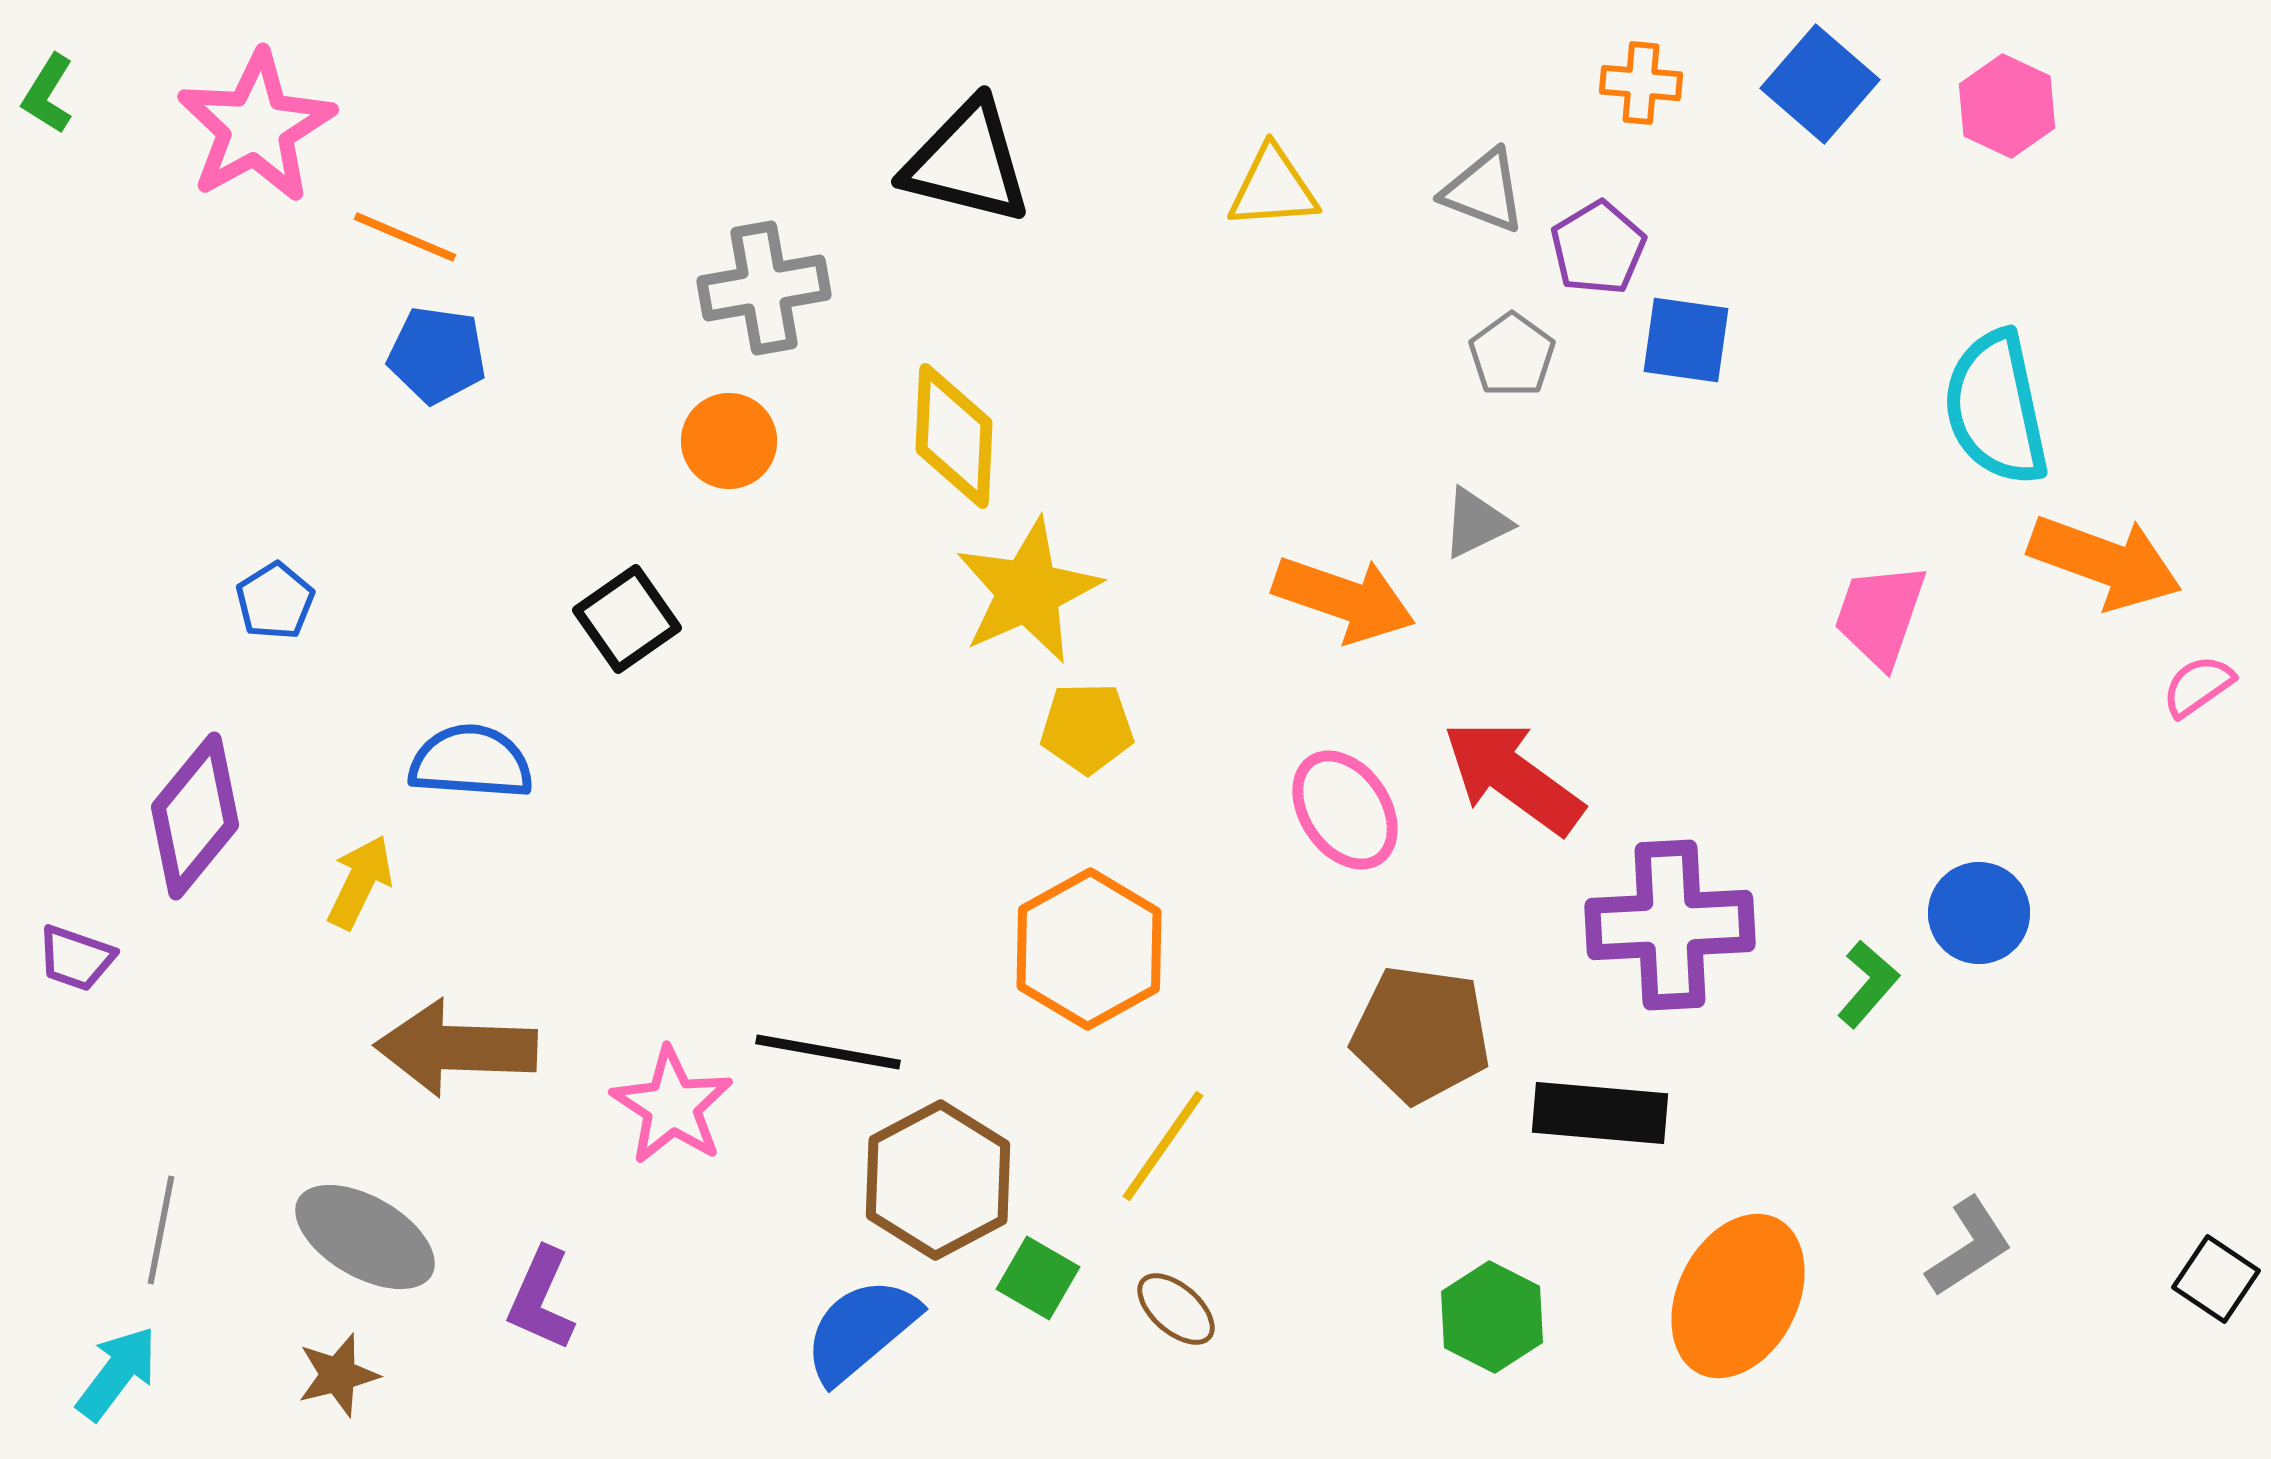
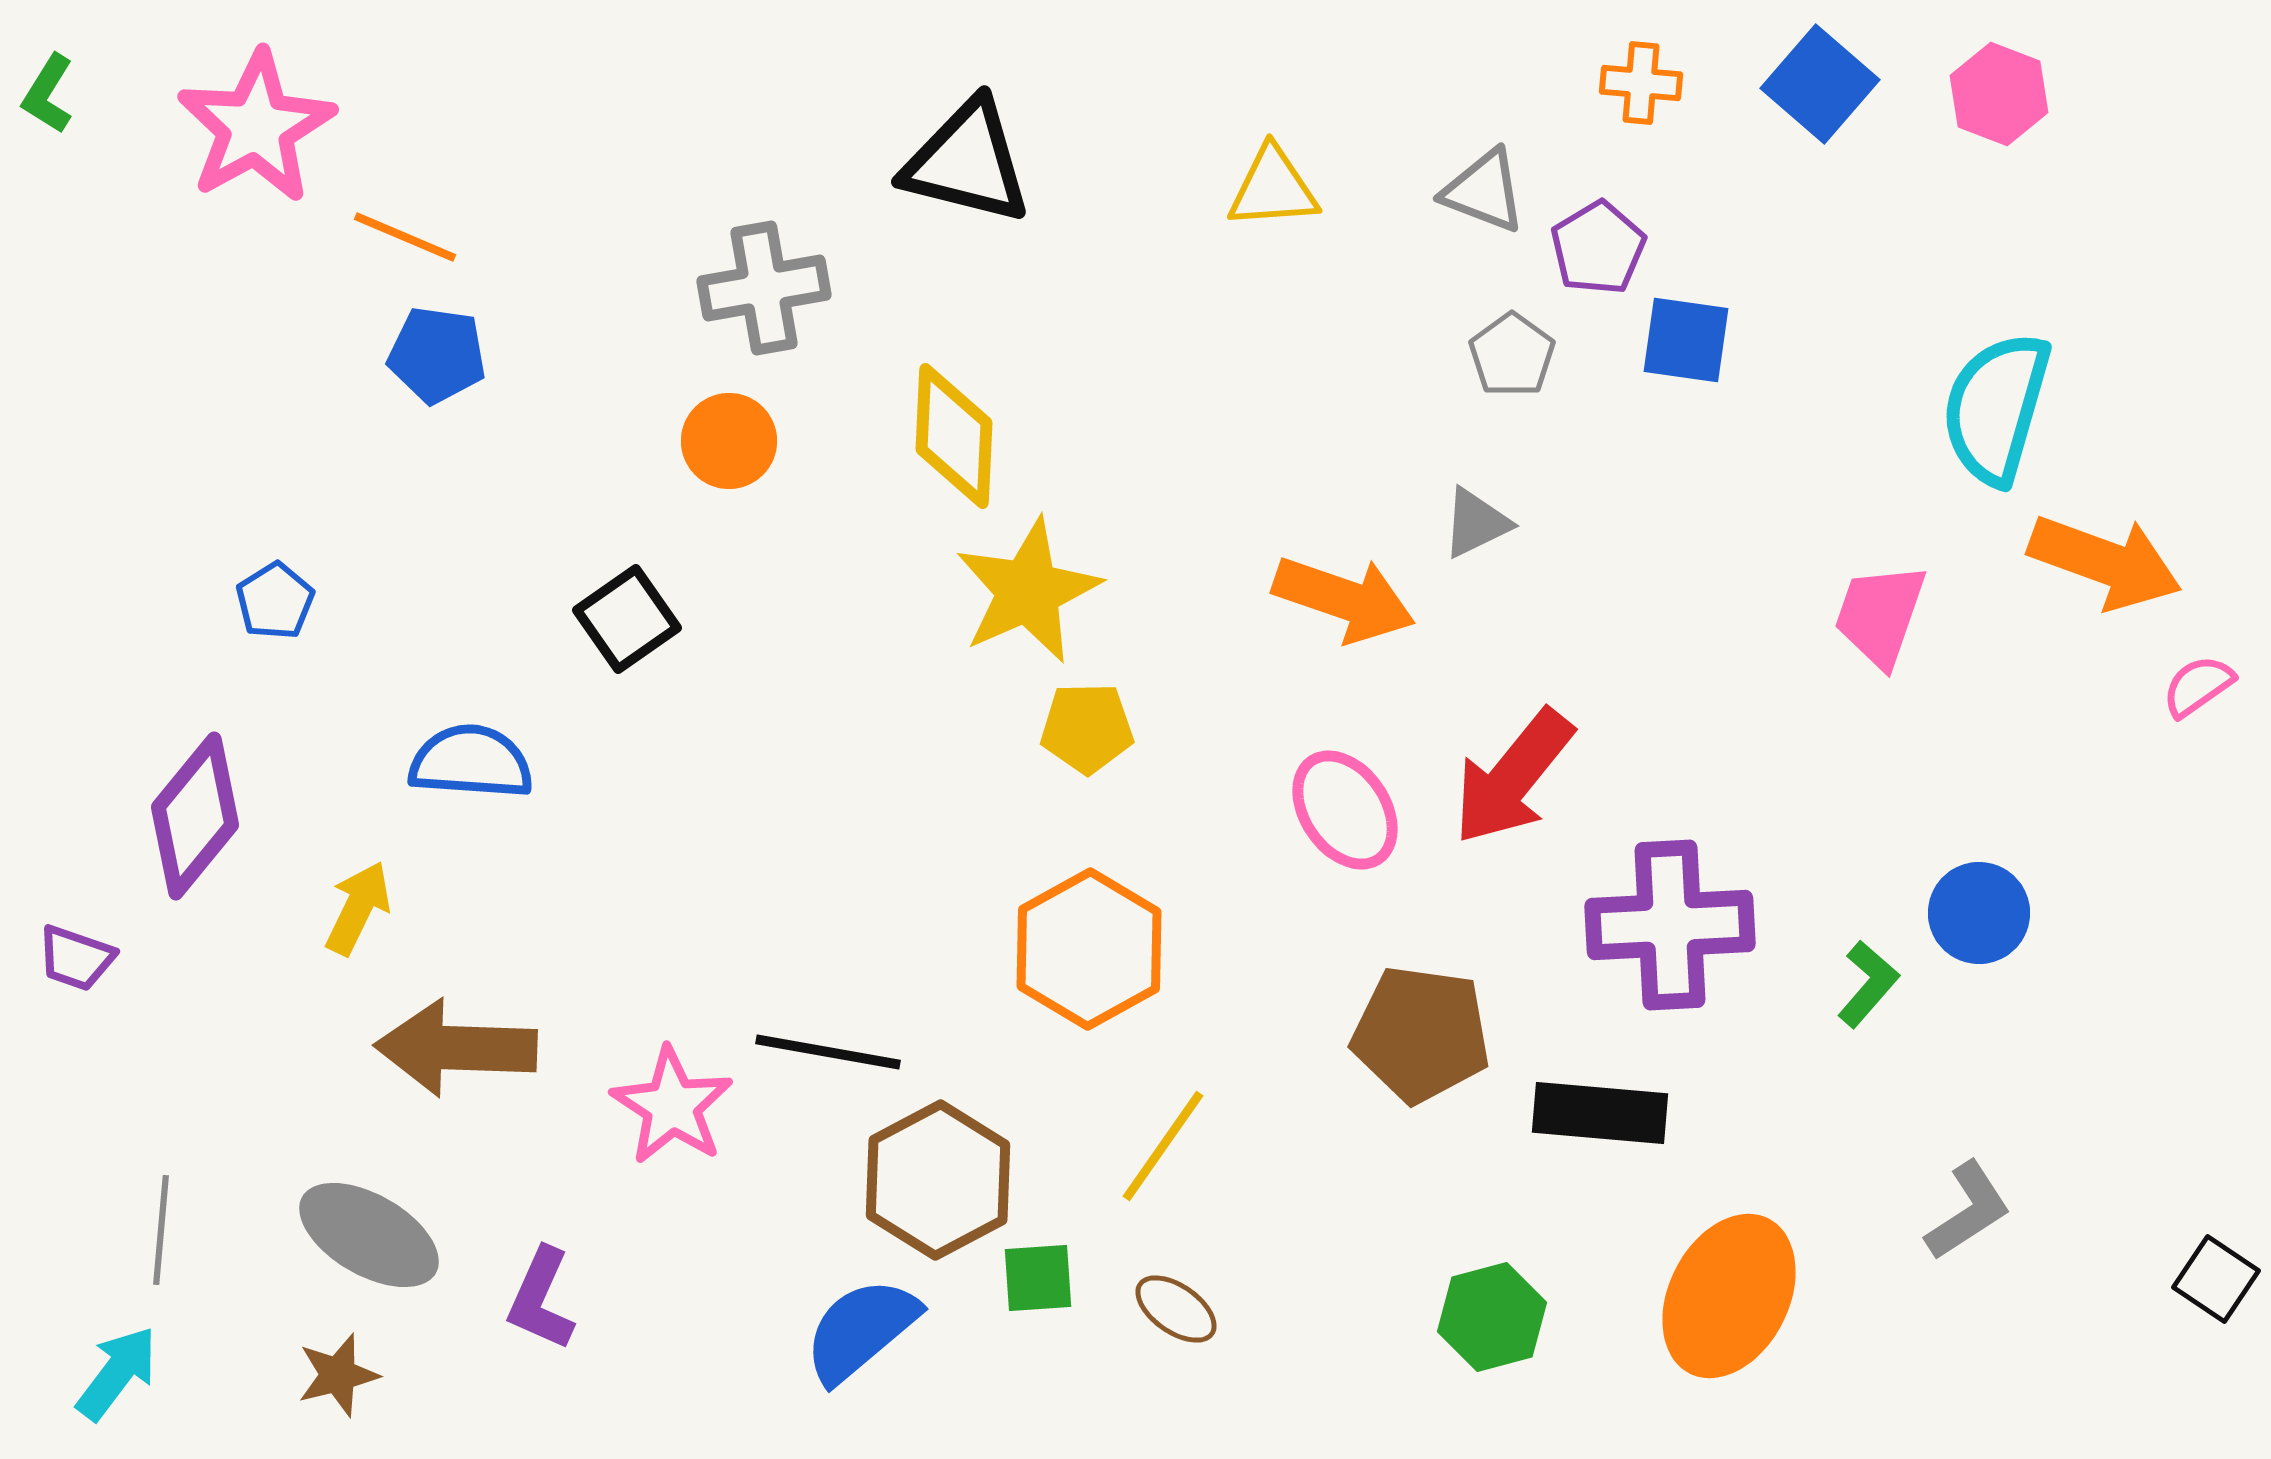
pink hexagon at (2007, 106): moved 8 px left, 12 px up; rotated 4 degrees counterclockwise
cyan semicircle at (1996, 408): rotated 28 degrees clockwise
red arrow at (1513, 777): rotated 87 degrees counterclockwise
yellow arrow at (360, 882): moved 2 px left, 26 px down
gray line at (161, 1230): rotated 6 degrees counterclockwise
gray ellipse at (365, 1237): moved 4 px right, 2 px up
gray L-shape at (1969, 1247): moved 1 px left, 36 px up
green square at (1038, 1278): rotated 34 degrees counterclockwise
orange ellipse at (1738, 1296): moved 9 px left
brown ellipse at (1176, 1309): rotated 6 degrees counterclockwise
green hexagon at (1492, 1317): rotated 18 degrees clockwise
